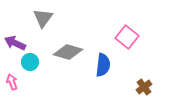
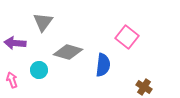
gray triangle: moved 4 px down
purple arrow: rotated 20 degrees counterclockwise
cyan circle: moved 9 px right, 8 px down
pink arrow: moved 2 px up
brown cross: rotated 21 degrees counterclockwise
